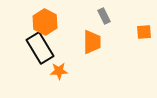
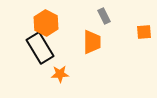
orange hexagon: moved 1 px right, 1 px down
orange star: moved 1 px right, 3 px down
